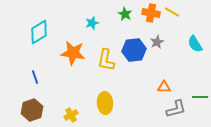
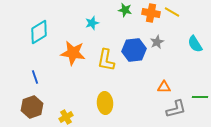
green star: moved 4 px up; rotated 16 degrees counterclockwise
brown hexagon: moved 3 px up
yellow cross: moved 5 px left, 2 px down
